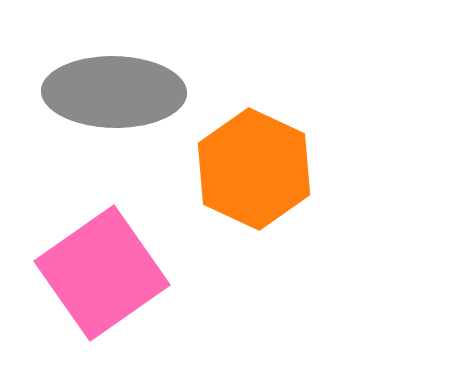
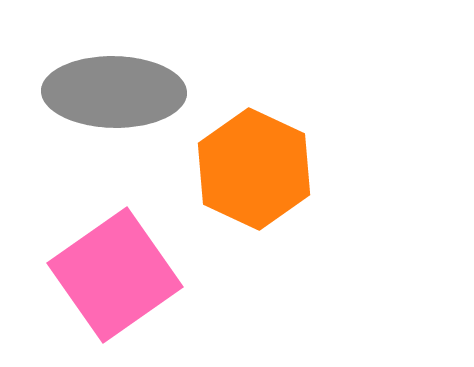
pink square: moved 13 px right, 2 px down
